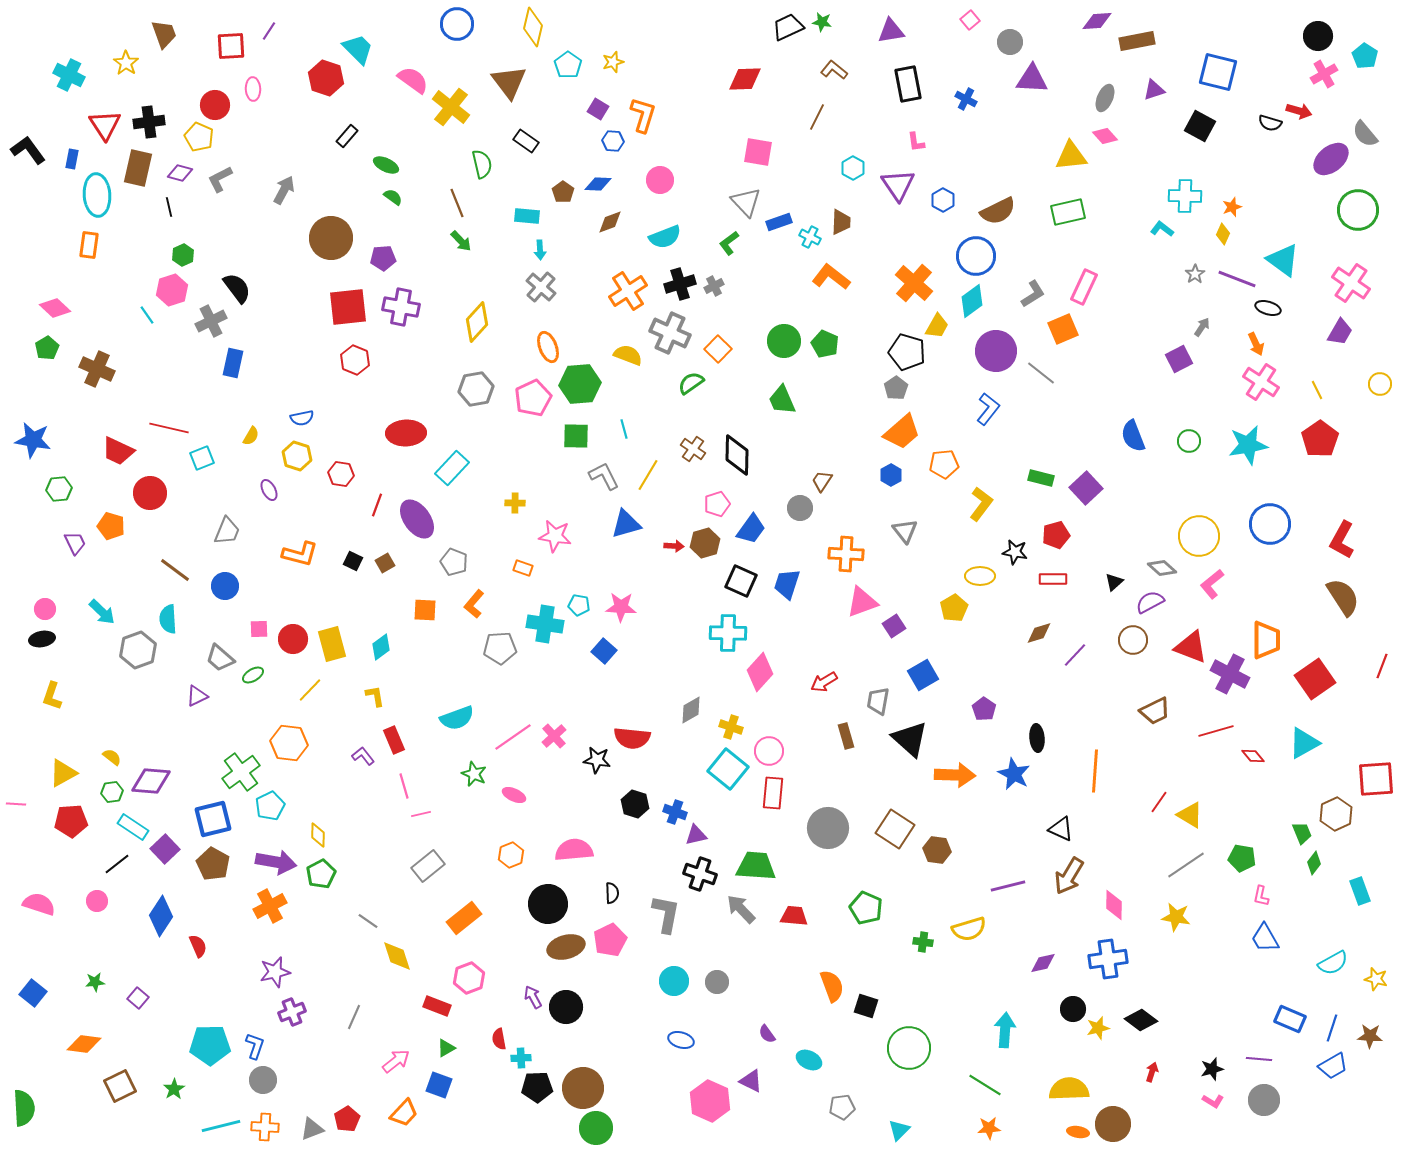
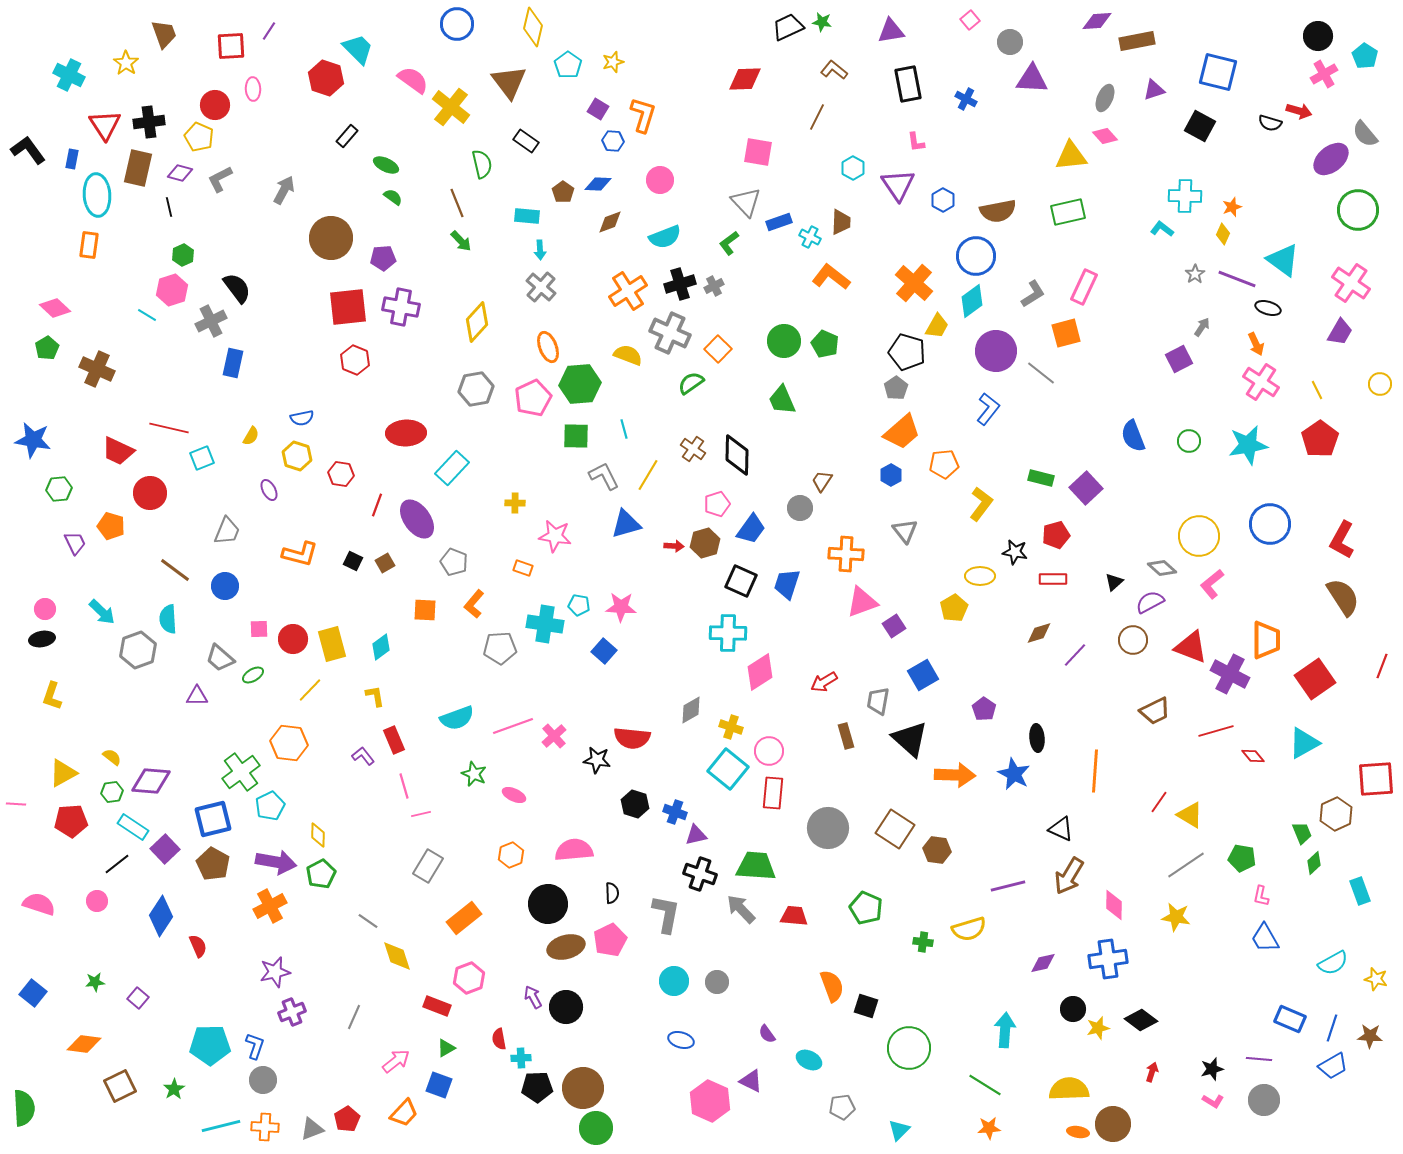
brown semicircle at (998, 211): rotated 15 degrees clockwise
cyan line at (147, 315): rotated 24 degrees counterclockwise
orange square at (1063, 329): moved 3 px right, 4 px down; rotated 8 degrees clockwise
pink diamond at (760, 672): rotated 15 degrees clockwise
purple triangle at (197, 696): rotated 25 degrees clockwise
pink line at (513, 737): moved 11 px up; rotated 15 degrees clockwise
green diamond at (1314, 863): rotated 10 degrees clockwise
gray rectangle at (428, 866): rotated 20 degrees counterclockwise
